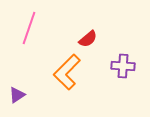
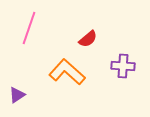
orange L-shape: rotated 87 degrees clockwise
